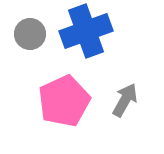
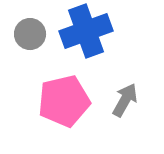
pink pentagon: rotated 12 degrees clockwise
